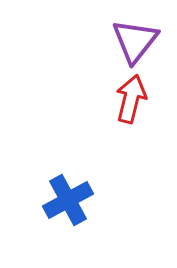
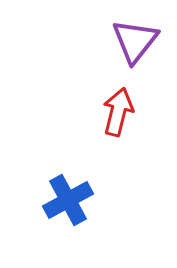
red arrow: moved 13 px left, 13 px down
